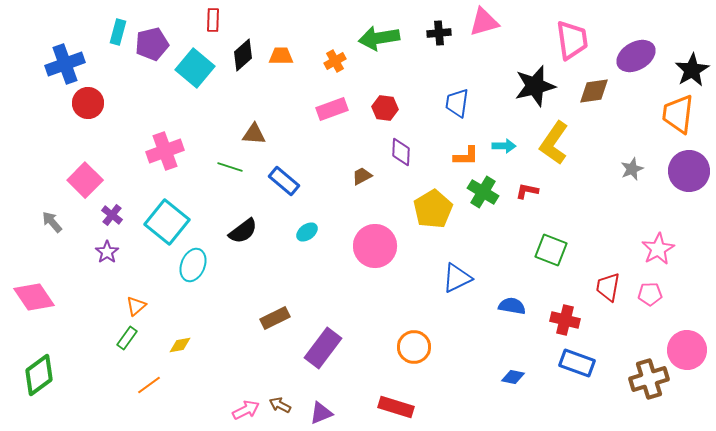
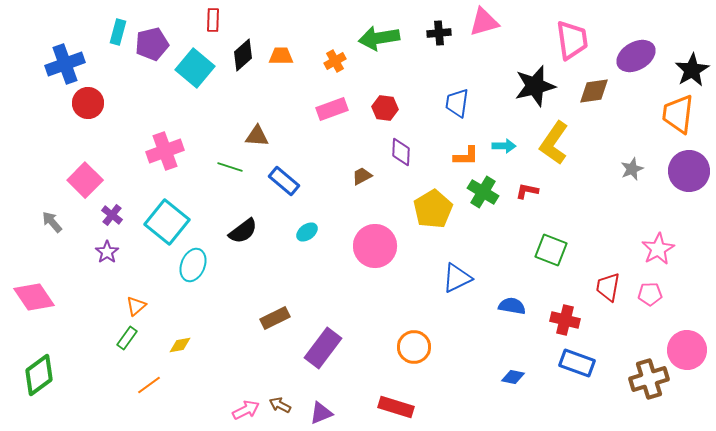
brown triangle at (254, 134): moved 3 px right, 2 px down
